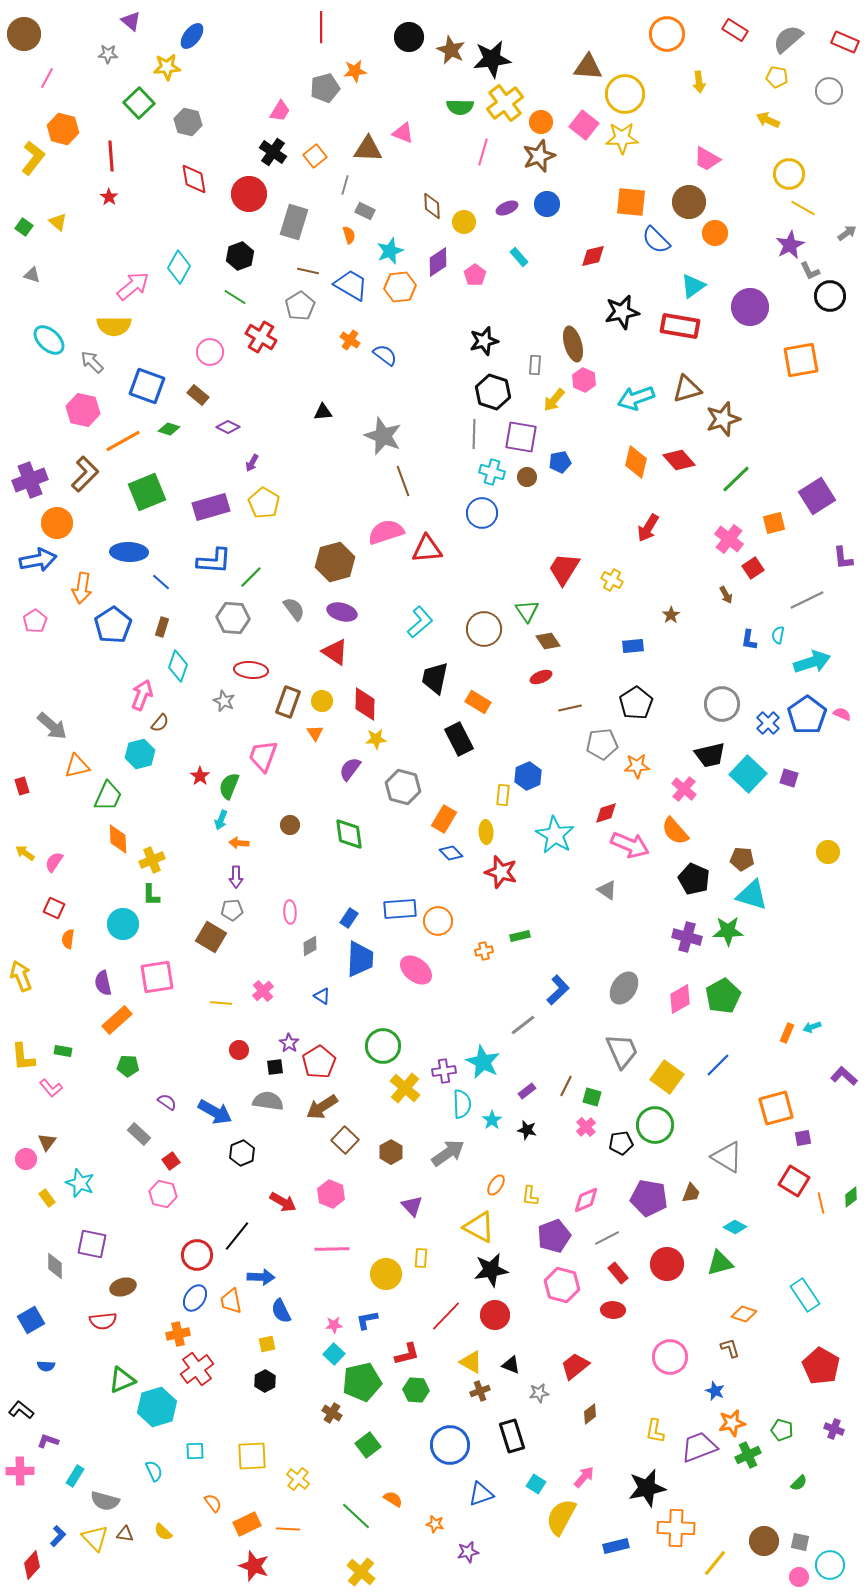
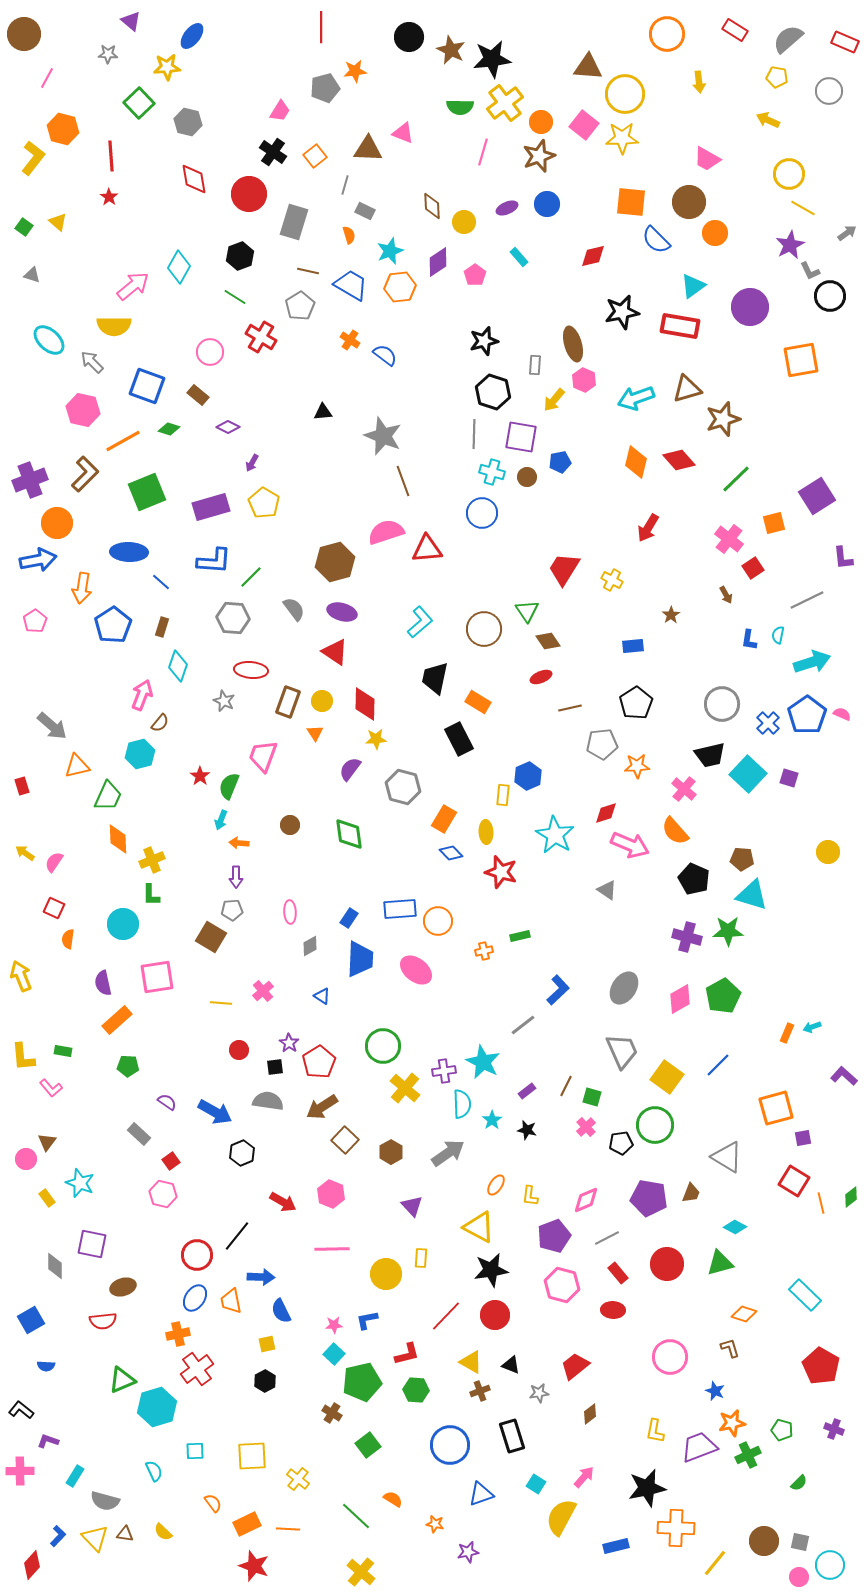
cyan rectangle at (805, 1295): rotated 12 degrees counterclockwise
